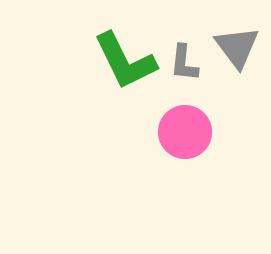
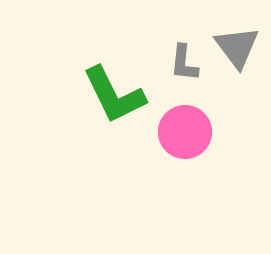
green L-shape: moved 11 px left, 34 px down
